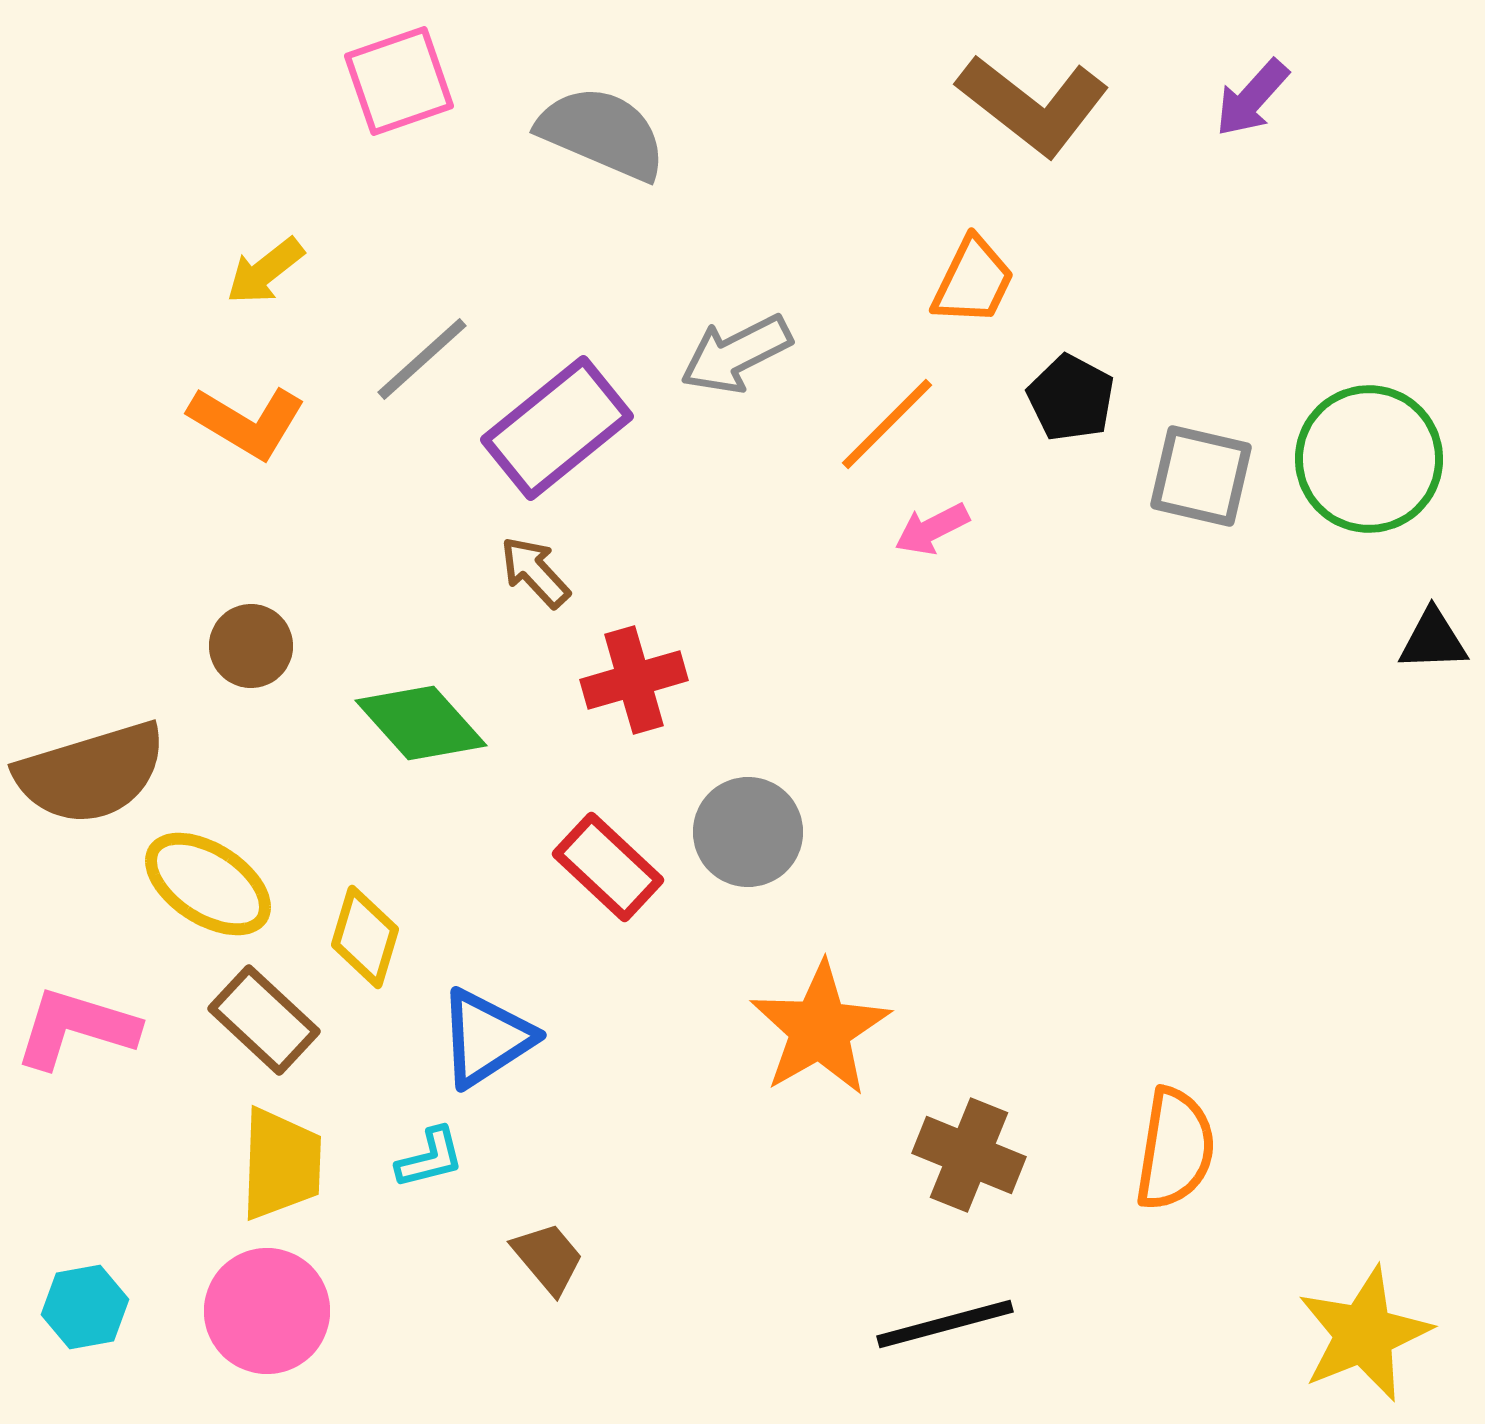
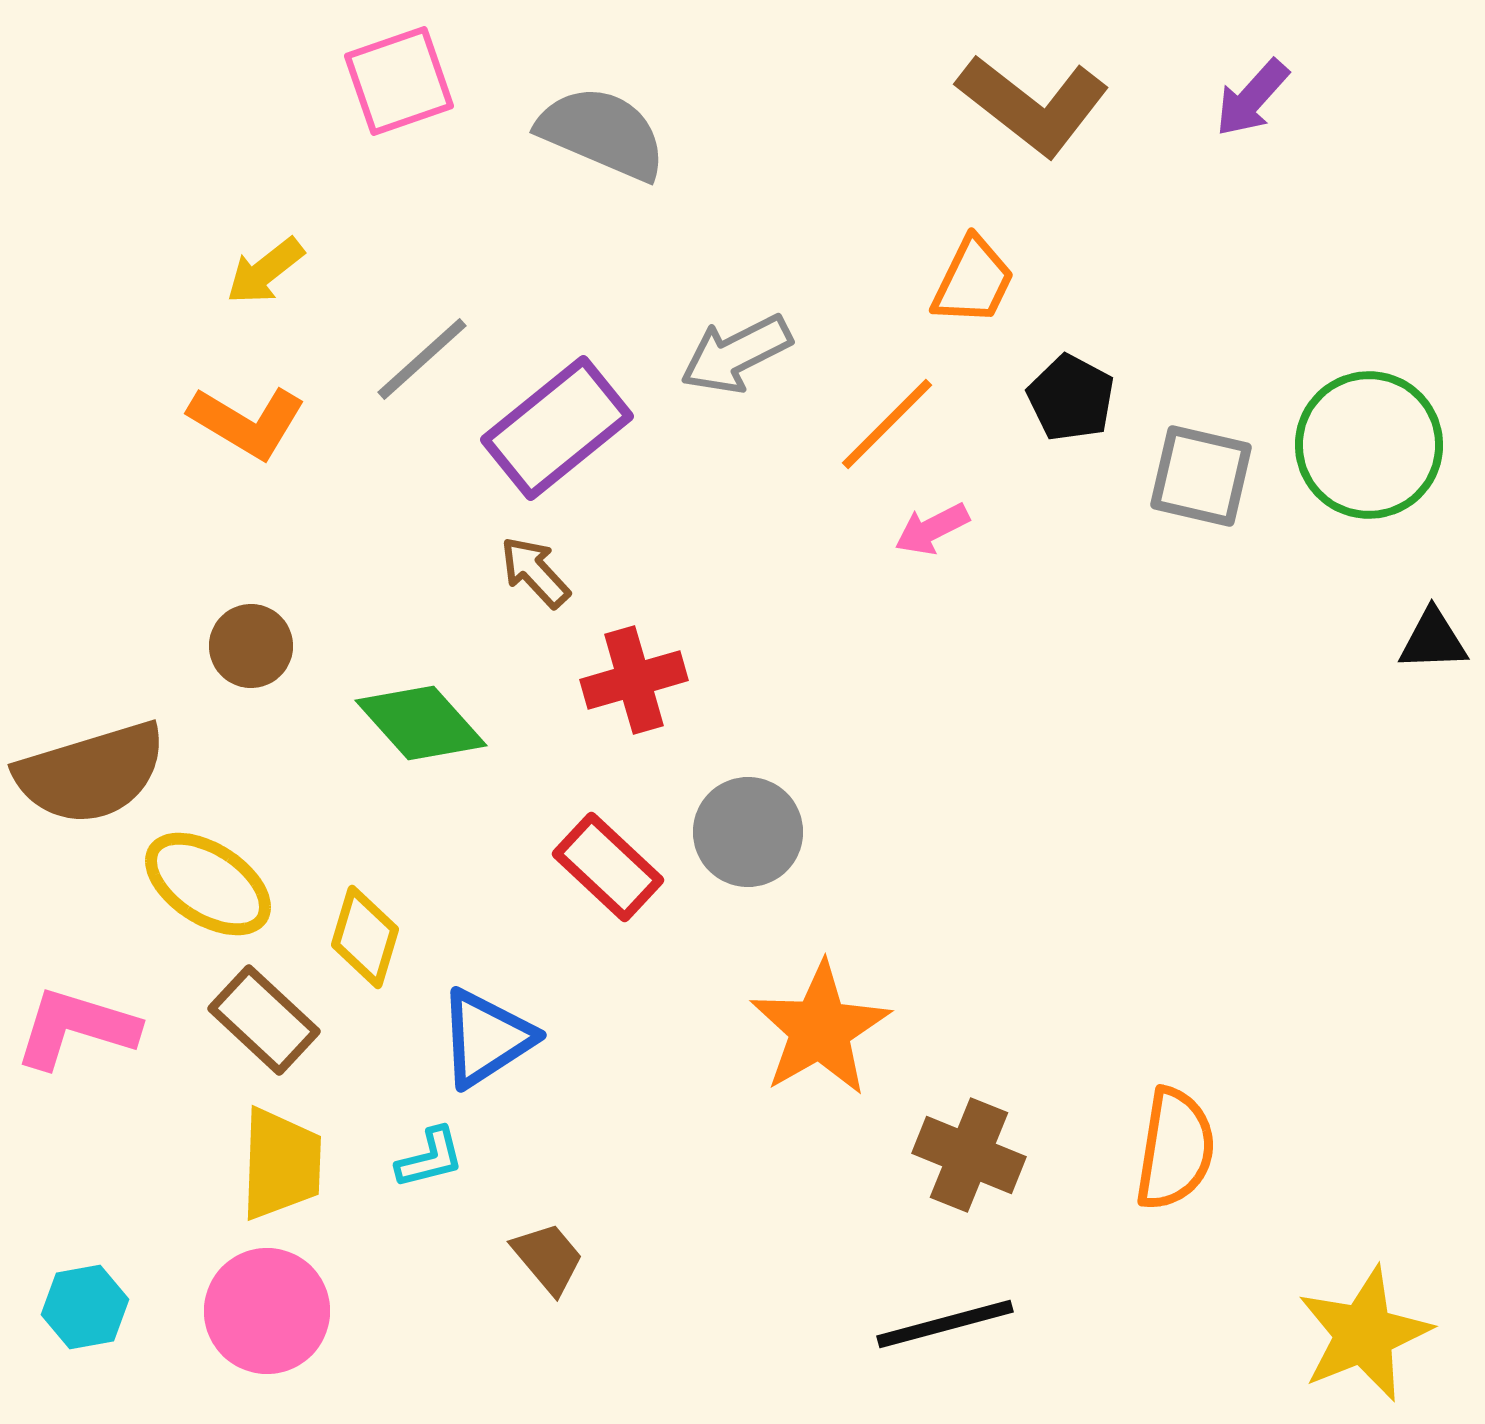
green circle: moved 14 px up
